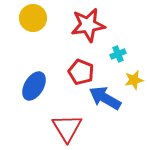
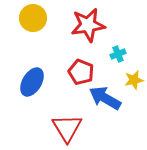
blue ellipse: moved 2 px left, 4 px up
